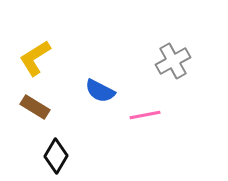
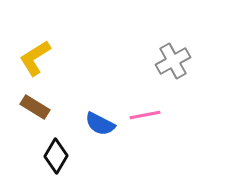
blue semicircle: moved 33 px down
